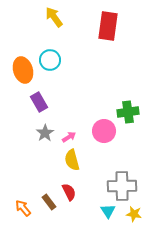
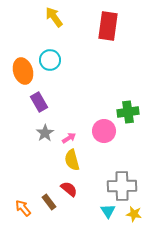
orange ellipse: moved 1 px down
pink arrow: moved 1 px down
red semicircle: moved 3 px up; rotated 24 degrees counterclockwise
